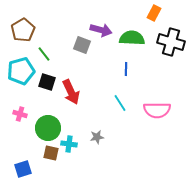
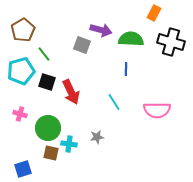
green semicircle: moved 1 px left, 1 px down
cyan line: moved 6 px left, 1 px up
